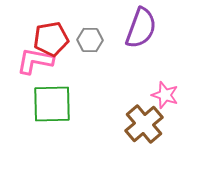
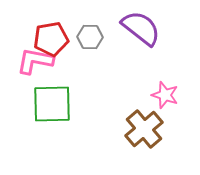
purple semicircle: rotated 72 degrees counterclockwise
gray hexagon: moved 3 px up
brown cross: moved 5 px down
